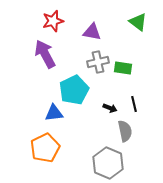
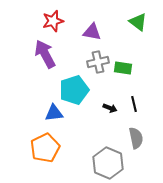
cyan pentagon: rotated 8 degrees clockwise
gray semicircle: moved 11 px right, 7 px down
